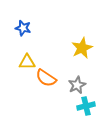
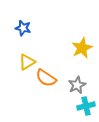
yellow triangle: rotated 30 degrees counterclockwise
